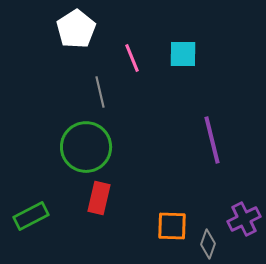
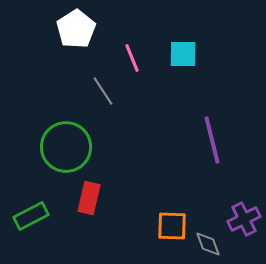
gray line: moved 3 px right, 1 px up; rotated 20 degrees counterclockwise
green circle: moved 20 px left
red rectangle: moved 10 px left
gray diamond: rotated 40 degrees counterclockwise
